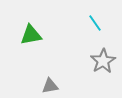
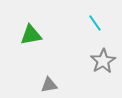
gray triangle: moved 1 px left, 1 px up
